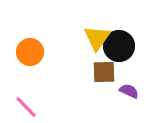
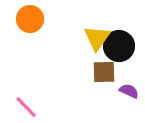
orange circle: moved 33 px up
